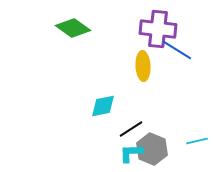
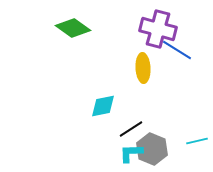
purple cross: rotated 9 degrees clockwise
yellow ellipse: moved 2 px down
